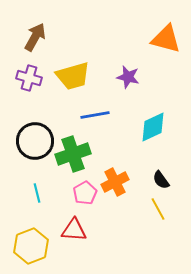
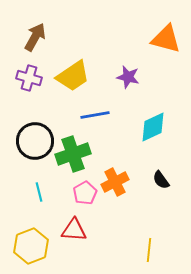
yellow trapezoid: rotated 18 degrees counterclockwise
cyan line: moved 2 px right, 1 px up
yellow line: moved 9 px left, 41 px down; rotated 35 degrees clockwise
